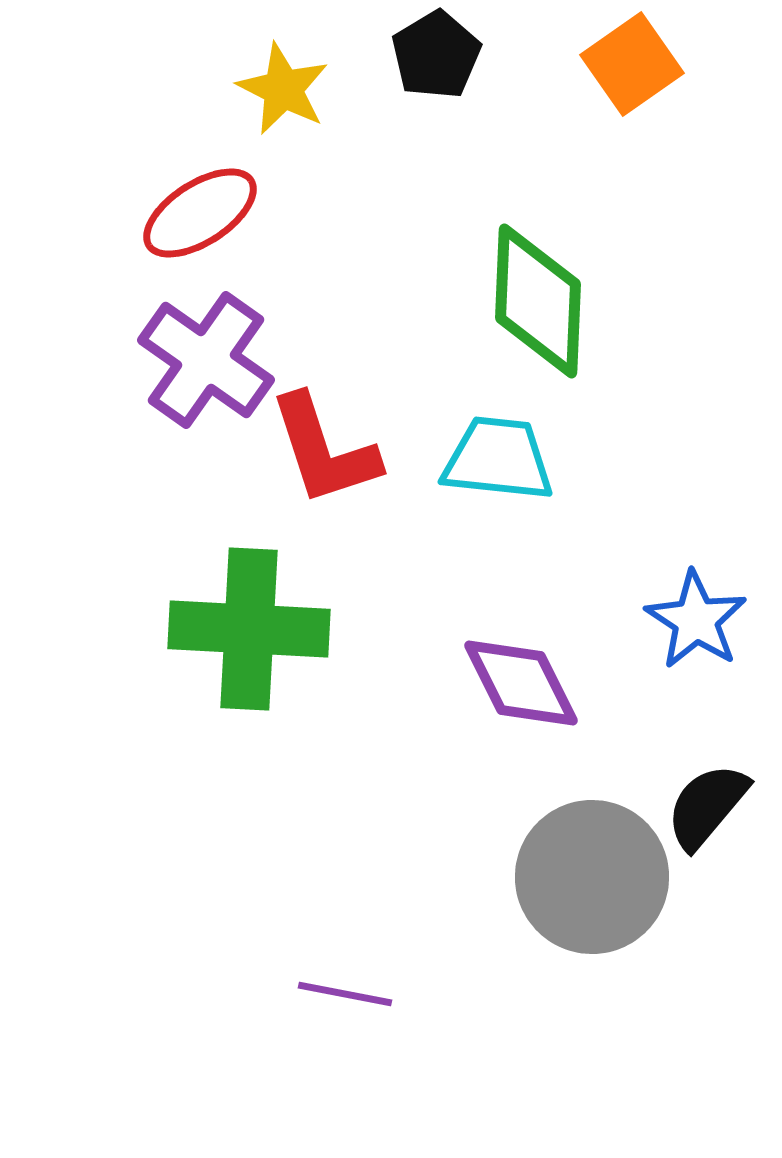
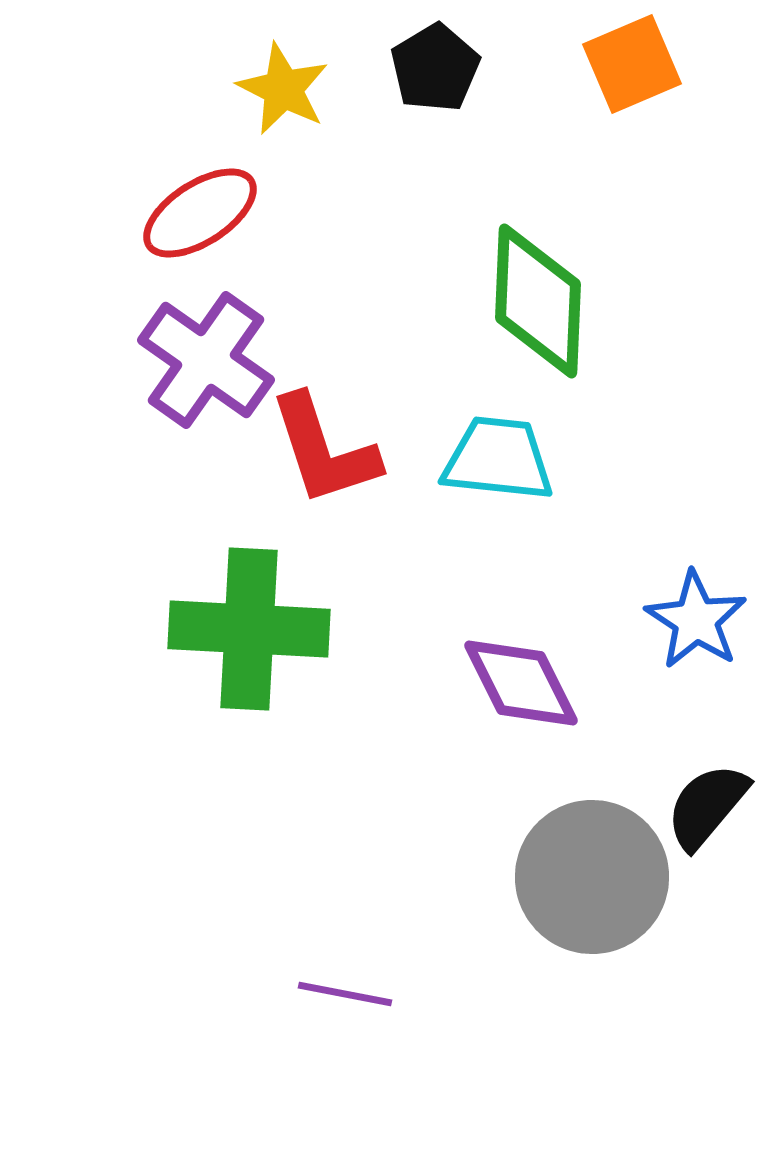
black pentagon: moved 1 px left, 13 px down
orange square: rotated 12 degrees clockwise
